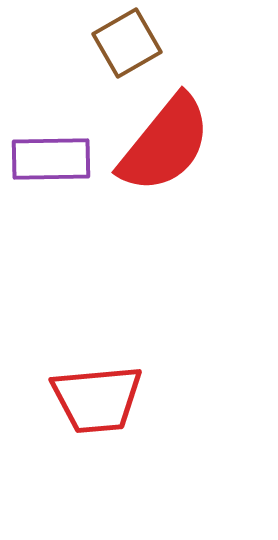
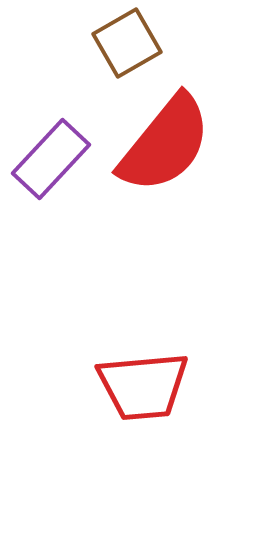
purple rectangle: rotated 46 degrees counterclockwise
red trapezoid: moved 46 px right, 13 px up
